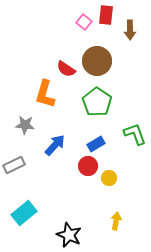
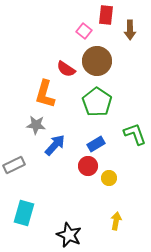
pink square: moved 9 px down
gray star: moved 11 px right
cyan rectangle: rotated 35 degrees counterclockwise
